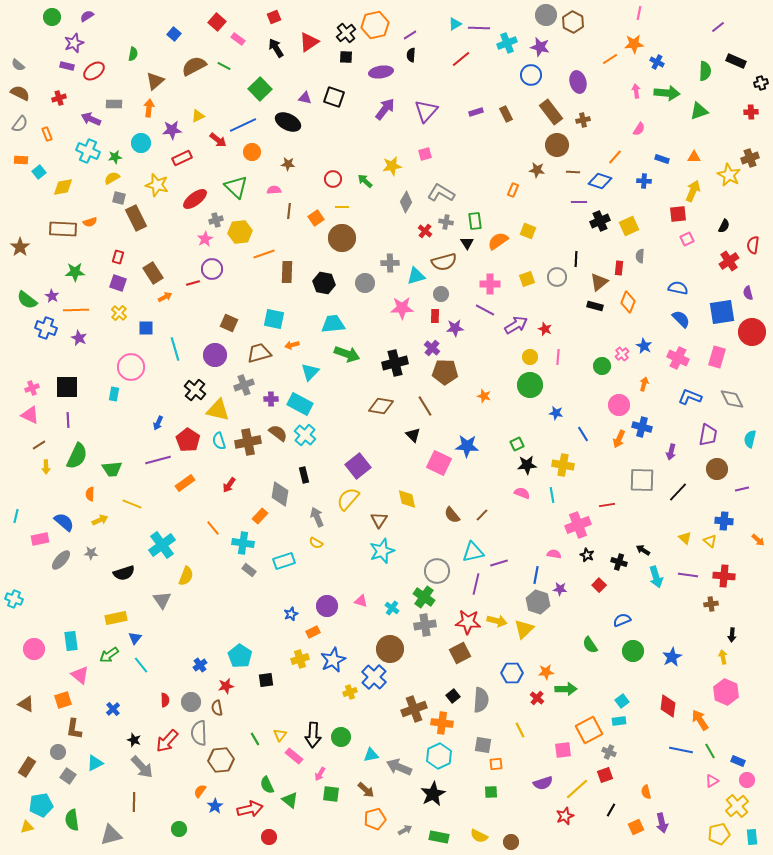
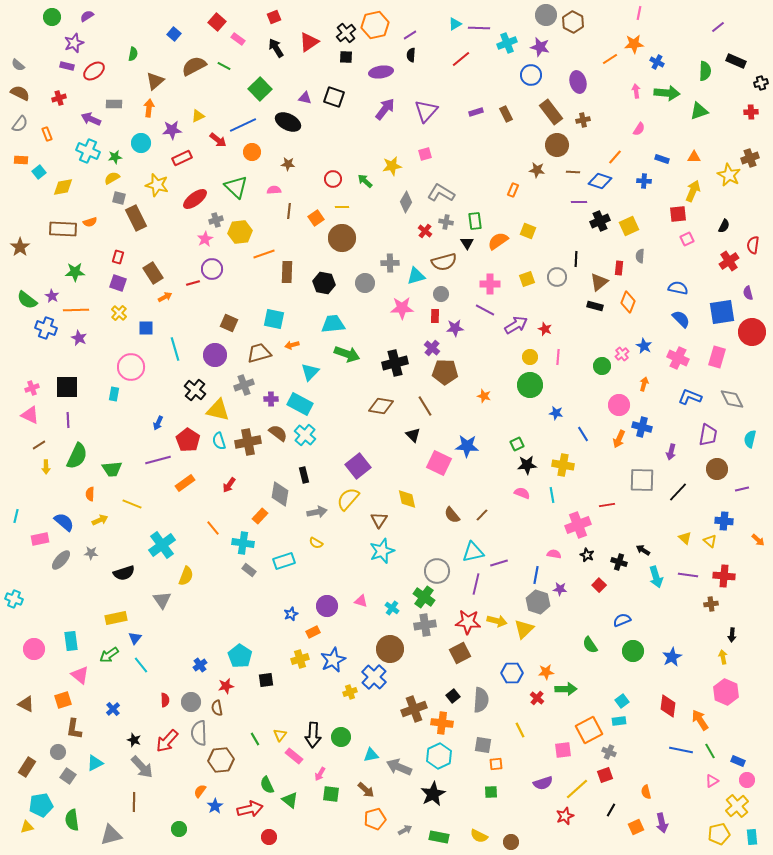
gray arrow at (317, 517): moved 5 px up; rotated 102 degrees clockwise
